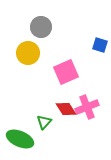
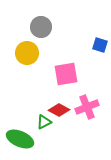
yellow circle: moved 1 px left
pink square: moved 2 px down; rotated 15 degrees clockwise
red diamond: moved 7 px left, 1 px down; rotated 30 degrees counterclockwise
green triangle: rotated 21 degrees clockwise
